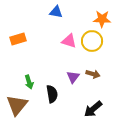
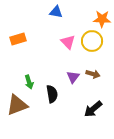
pink triangle: moved 1 px left, 1 px down; rotated 28 degrees clockwise
brown triangle: rotated 30 degrees clockwise
